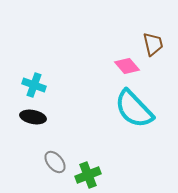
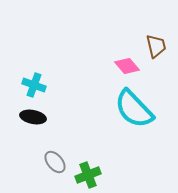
brown trapezoid: moved 3 px right, 2 px down
